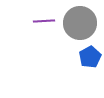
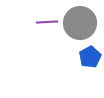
purple line: moved 3 px right, 1 px down
